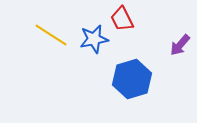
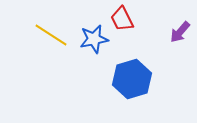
purple arrow: moved 13 px up
